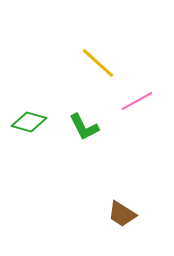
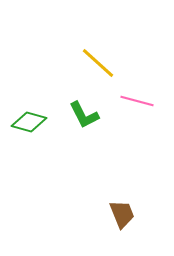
pink line: rotated 44 degrees clockwise
green L-shape: moved 12 px up
brown trapezoid: rotated 144 degrees counterclockwise
